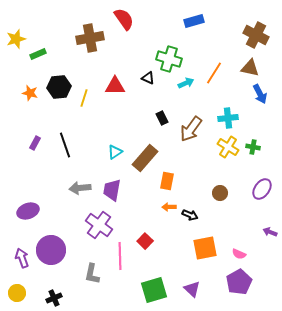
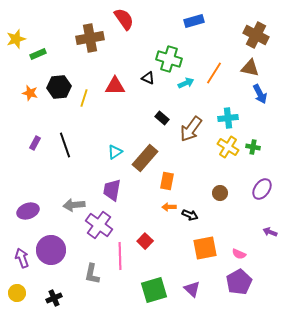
black rectangle at (162, 118): rotated 24 degrees counterclockwise
gray arrow at (80, 188): moved 6 px left, 17 px down
